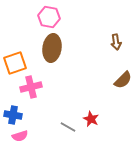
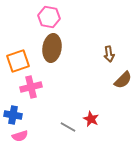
brown arrow: moved 7 px left, 12 px down
orange square: moved 3 px right, 2 px up
